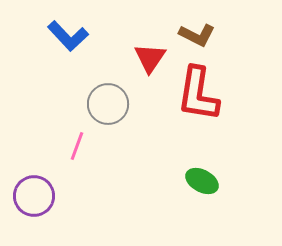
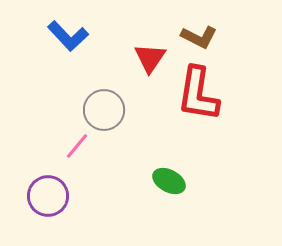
brown L-shape: moved 2 px right, 2 px down
gray circle: moved 4 px left, 6 px down
pink line: rotated 20 degrees clockwise
green ellipse: moved 33 px left
purple circle: moved 14 px right
